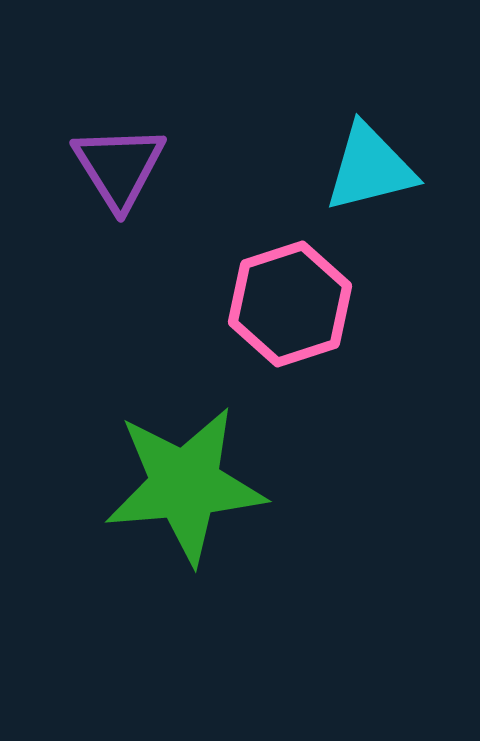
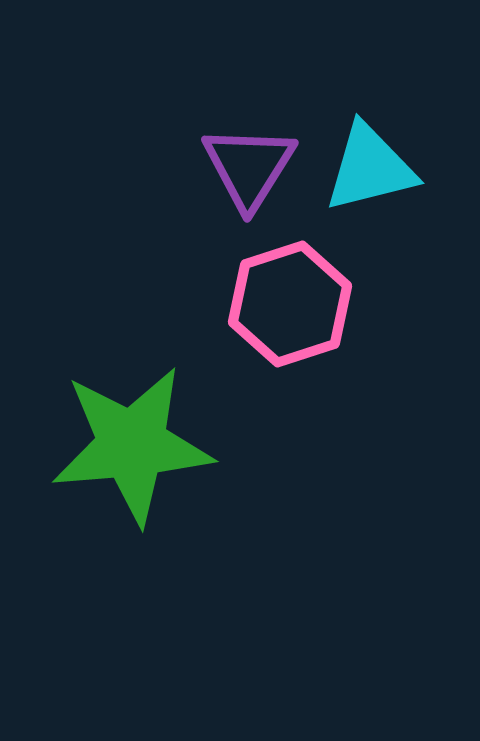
purple triangle: moved 130 px right; rotated 4 degrees clockwise
green star: moved 53 px left, 40 px up
